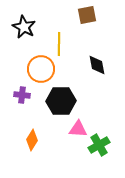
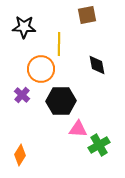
black star: rotated 25 degrees counterclockwise
purple cross: rotated 35 degrees clockwise
orange diamond: moved 12 px left, 15 px down
